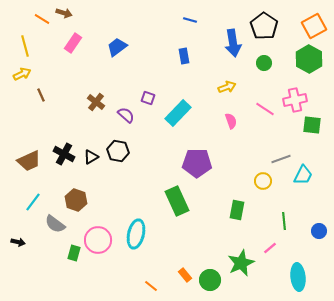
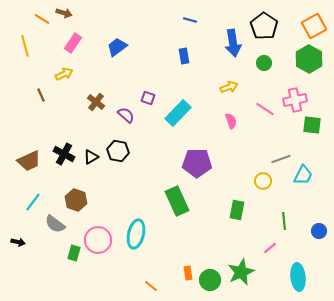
yellow arrow at (22, 74): moved 42 px right
yellow arrow at (227, 87): moved 2 px right
green star at (241, 263): moved 9 px down
orange rectangle at (185, 275): moved 3 px right, 2 px up; rotated 32 degrees clockwise
